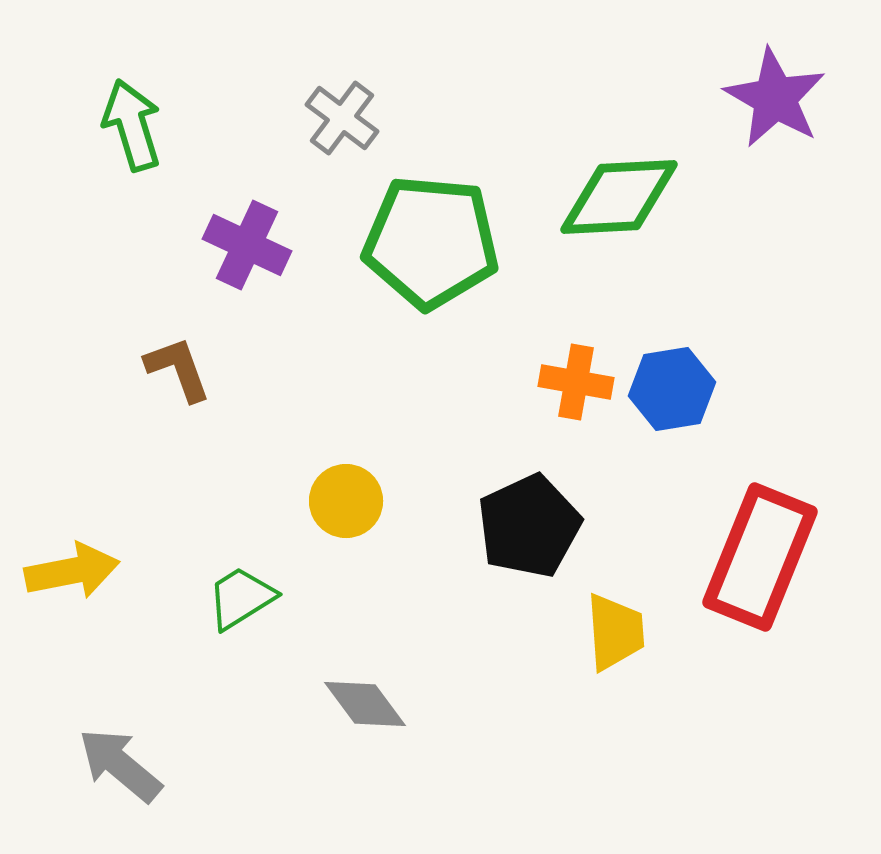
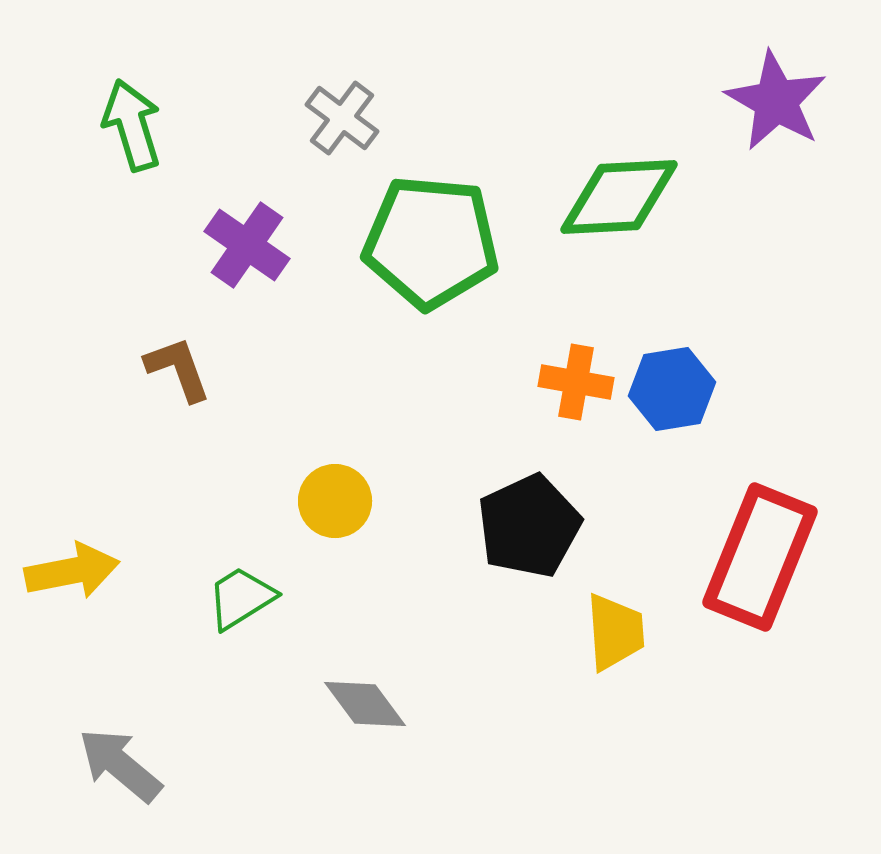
purple star: moved 1 px right, 3 px down
purple cross: rotated 10 degrees clockwise
yellow circle: moved 11 px left
